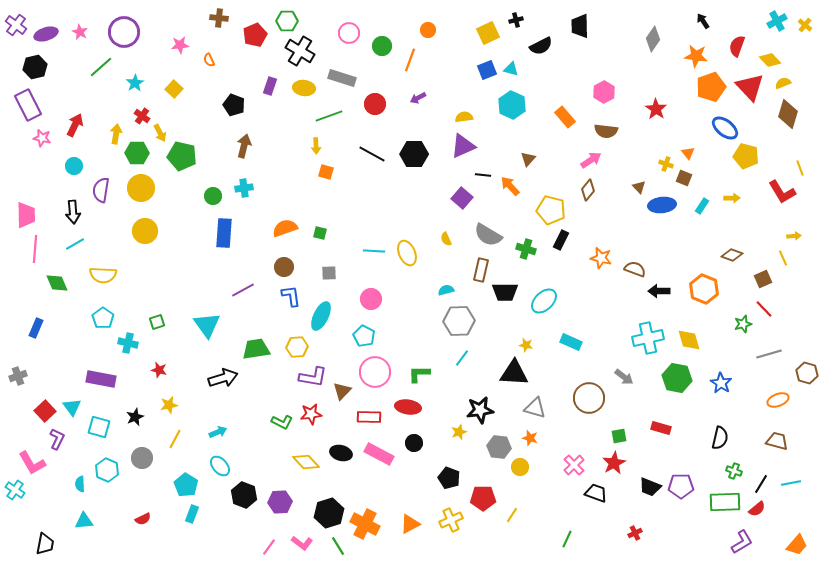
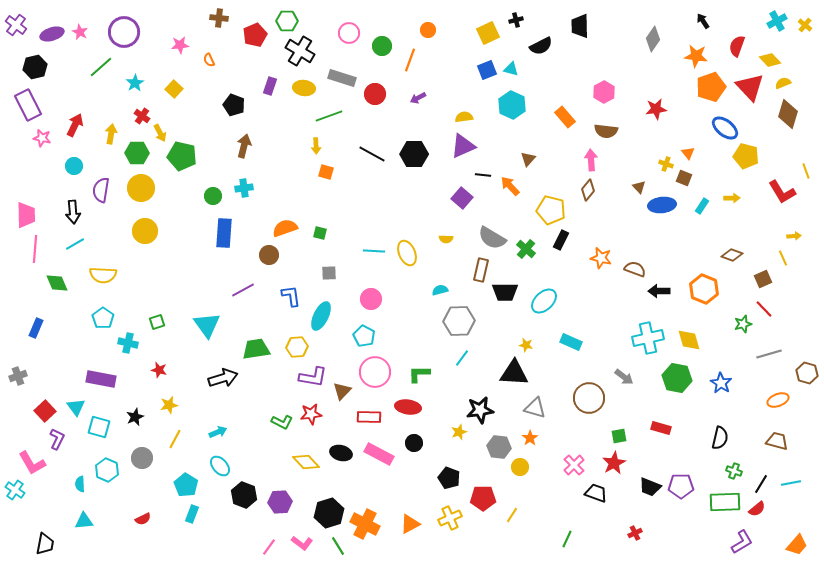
purple ellipse at (46, 34): moved 6 px right
red circle at (375, 104): moved 10 px up
red star at (656, 109): rotated 30 degrees clockwise
yellow arrow at (116, 134): moved 5 px left
pink arrow at (591, 160): rotated 60 degrees counterclockwise
yellow line at (800, 168): moved 6 px right, 3 px down
gray semicircle at (488, 235): moved 4 px right, 3 px down
yellow semicircle at (446, 239): rotated 64 degrees counterclockwise
green cross at (526, 249): rotated 24 degrees clockwise
brown circle at (284, 267): moved 15 px left, 12 px up
cyan semicircle at (446, 290): moved 6 px left
cyan triangle at (72, 407): moved 4 px right
orange star at (530, 438): rotated 21 degrees clockwise
yellow cross at (451, 520): moved 1 px left, 2 px up
